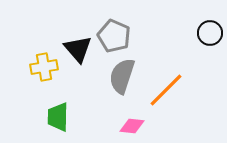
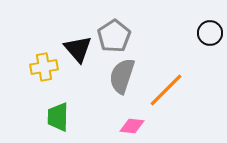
gray pentagon: rotated 16 degrees clockwise
